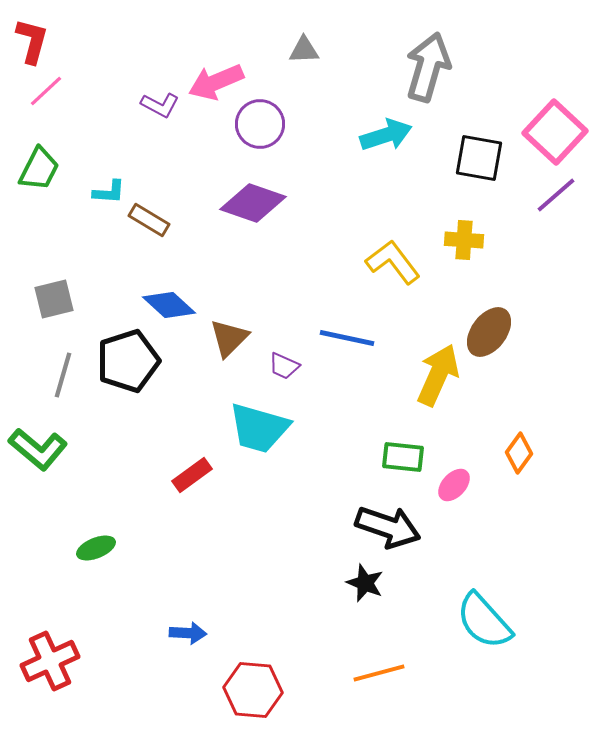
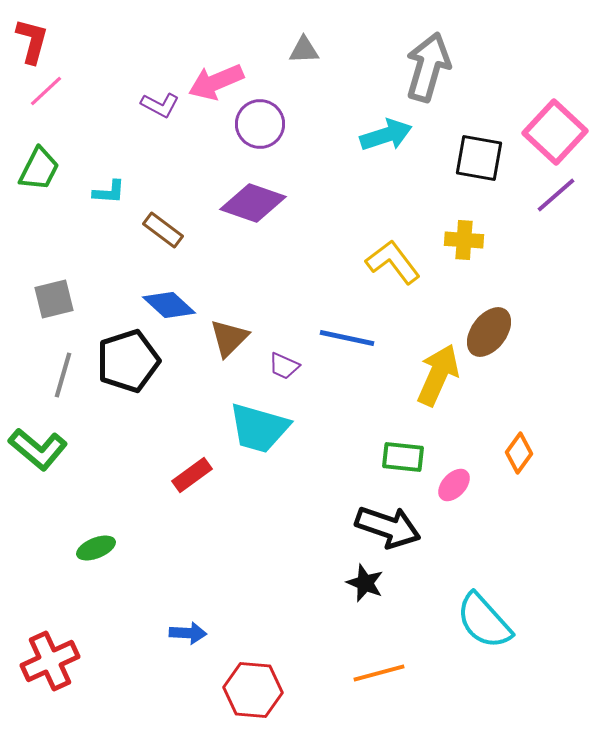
brown rectangle: moved 14 px right, 10 px down; rotated 6 degrees clockwise
